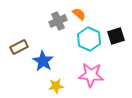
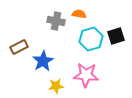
orange semicircle: rotated 32 degrees counterclockwise
gray cross: moved 2 px left; rotated 36 degrees clockwise
cyan hexagon: moved 2 px right; rotated 20 degrees clockwise
blue star: rotated 10 degrees clockwise
pink star: moved 5 px left
